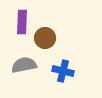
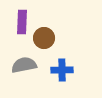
brown circle: moved 1 px left
blue cross: moved 1 px left, 1 px up; rotated 15 degrees counterclockwise
